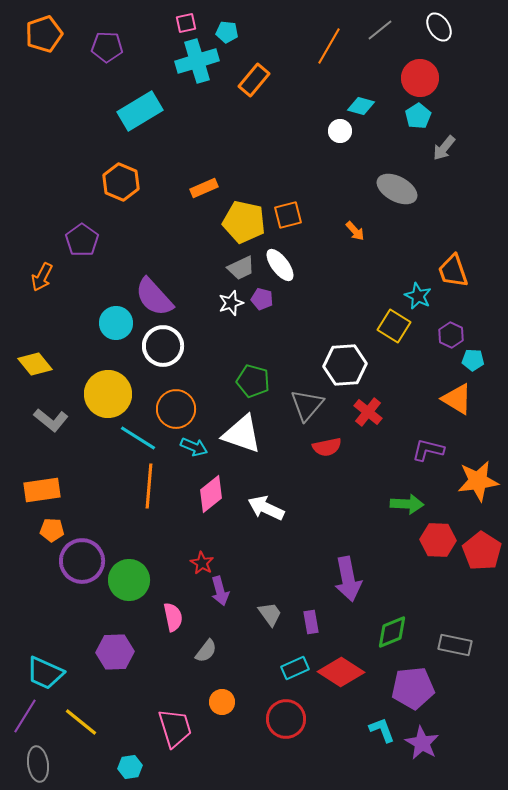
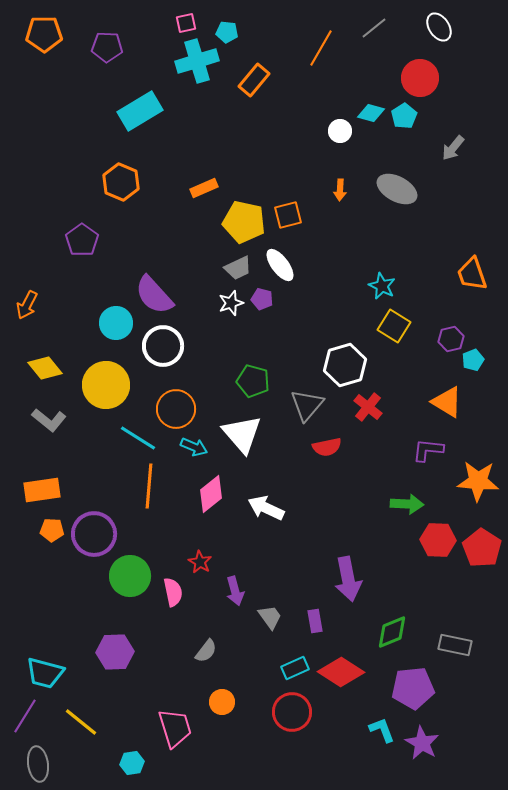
gray line at (380, 30): moved 6 px left, 2 px up
orange pentagon at (44, 34): rotated 18 degrees clockwise
orange line at (329, 46): moved 8 px left, 2 px down
cyan diamond at (361, 106): moved 10 px right, 7 px down
cyan pentagon at (418, 116): moved 14 px left
gray arrow at (444, 148): moved 9 px right
orange arrow at (355, 231): moved 15 px left, 41 px up; rotated 45 degrees clockwise
gray trapezoid at (241, 268): moved 3 px left
orange trapezoid at (453, 271): moved 19 px right, 3 px down
orange arrow at (42, 277): moved 15 px left, 28 px down
cyan star at (418, 296): moved 36 px left, 10 px up
purple semicircle at (154, 297): moved 2 px up
purple hexagon at (451, 335): moved 4 px down; rotated 20 degrees clockwise
cyan pentagon at (473, 360): rotated 25 degrees counterclockwise
yellow diamond at (35, 364): moved 10 px right, 4 px down
white hexagon at (345, 365): rotated 12 degrees counterclockwise
yellow circle at (108, 394): moved 2 px left, 9 px up
orange triangle at (457, 399): moved 10 px left, 3 px down
red cross at (368, 412): moved 5 px up
gray L-shape at (51, 420): moved 2 px left
white triangle at (242, 434): rotated 30 degrees clockwise
purple L-shape at (428, 450): rotated 8 degrees counterclockwise
orange star at (478, 481): rotated 12 degrees clockwise
red pentagon at (482, 551): moved 3 px up
purple circle at (82, 561): moved 12 px right, 27 px up
red star at (202, 563): moved 2 px left, 1 px up
green circle at (129, 580): moved 1 px right, 4 px up
purple arrow at (220, 591): moved 15 px right
gray trapezoid at (270, 614): moved 3 px down
pink semicircle at (173, 617): moved 25 px up
purple rectangle at (311, 622): moved 4 px right, 1 px up
cyan trapezoid at (45, 673): rotated 9 degrees counterclockwise
red circle at (286, 719): moved 6 px right, 7 px up
cyan hexagon at (130, 767): moved 2 px right, 4 px up
